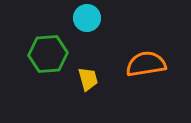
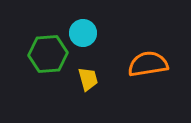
cyan circle: moved 4 px left, 15 px down
orange semicircle: moved 2 px right
